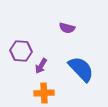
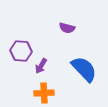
blue semicircle: moved 3 px right
